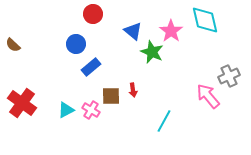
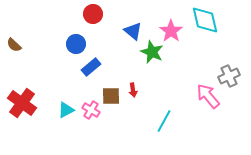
brown semicircle: moved 1 px right
